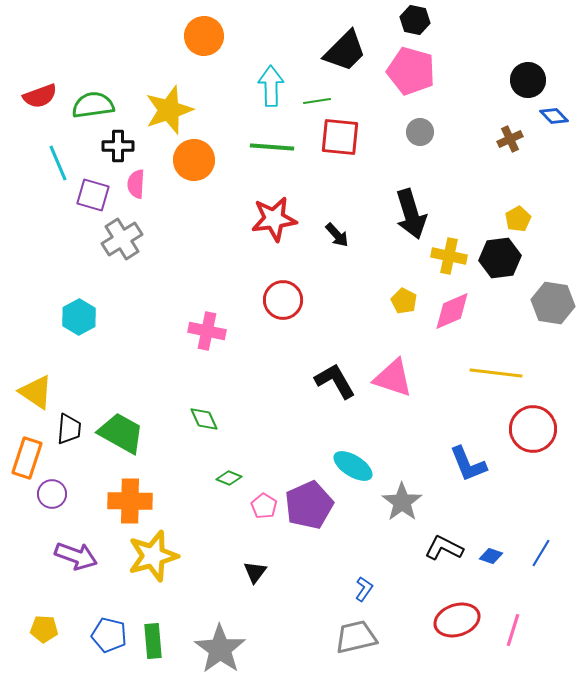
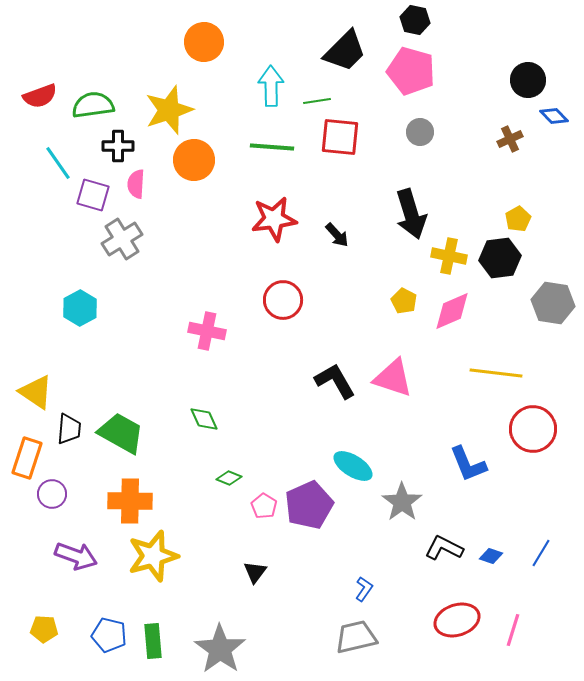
orange circle at (204, 36): moved 6 px down
cyan line at (58, 163): rotated 12 degrees counterclockwise
cyan hexagon at (79, 317): moved 1 px right, 9 px up
